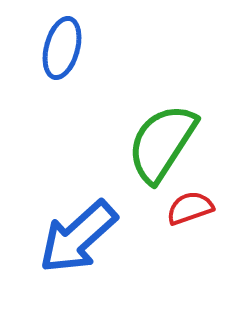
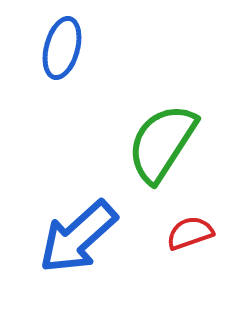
red semicircle: moved 25 px down
